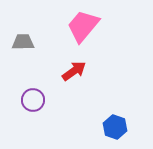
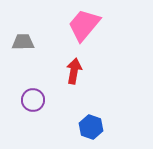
pink trapezoid: moved 1 px right, 1 px up
red arrow: rotated 45 degrees counterclockwise
blue hexagon: moved 24 px left
